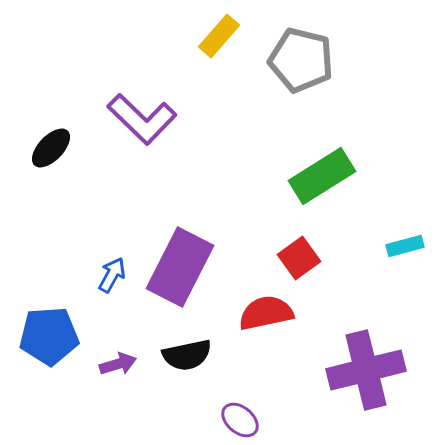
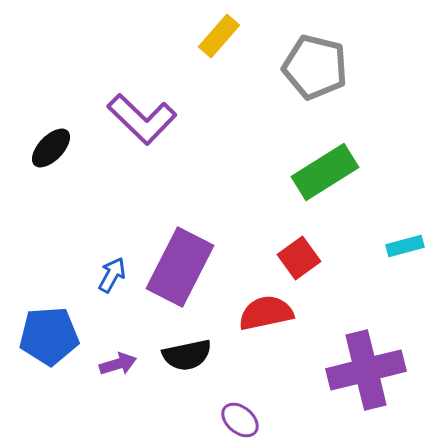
gray pentagon: moved 14 px right, 7 px down
green rectangle: moved 3 px right, 4 px up
